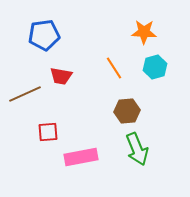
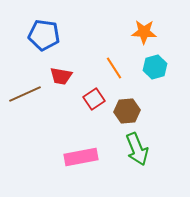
blue pentagon: rotated 16 degrees clockwise
red square: moved 46 px right, 33 px up; rotated 30 degrees counterclockwise
